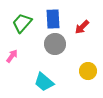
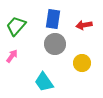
blue rectangle: rotated 12 degrees clockwise
green trapezoid: moved 6 px left, 3 px down
red arrow: moved 2 px right, 2 px up; rotated 35 degrees clockwise
yellow circle: moved 6 px left, 8 px up
cyan trapezoid: rotated 15 degrees clockwise
